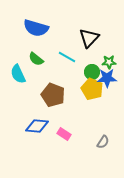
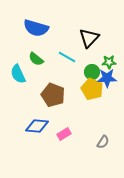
pink rectangle: rotated 64 degrees counterclockwise
